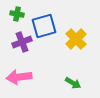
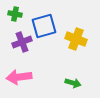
green cross: moved 2 px left
yellow cross: rotated 25 degrees counterclockwise
green arrow: rotated 14 degrees counterclockwise
